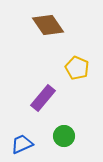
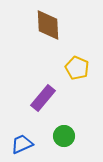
brown diamond: rotated 32 degrees clockwise
